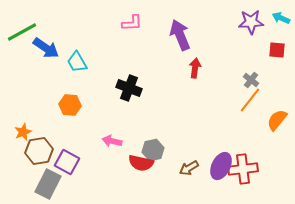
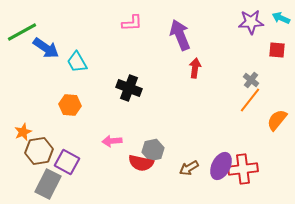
pink arrow: rotated 18 degrees counterclockwise
